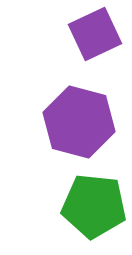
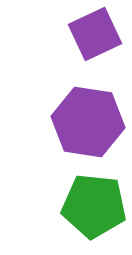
purple hexagon: moved 9 px right; rotated 6 degrees counterclockwise
